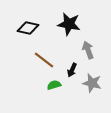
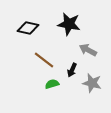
gray arrow: rotated 42 degrees counterclockwise
green semicircle: moved 2 px left, 1 px up
